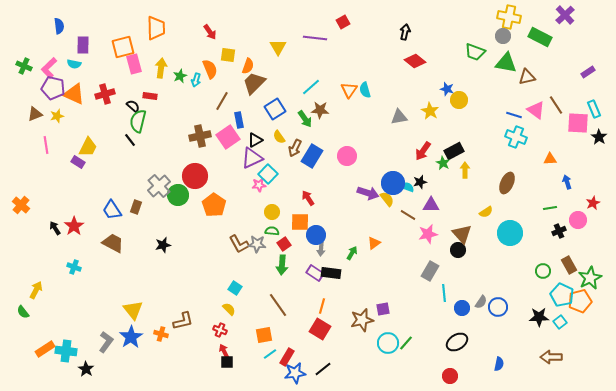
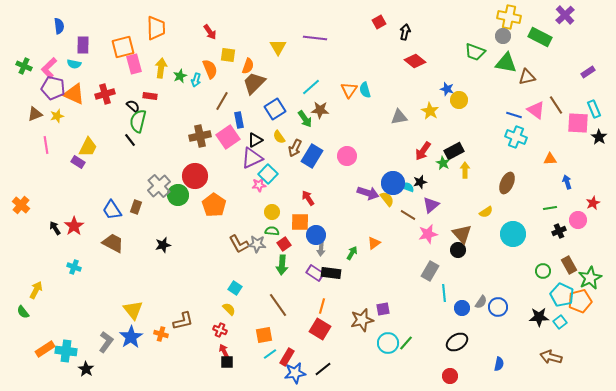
red square at (343, 22): moved 36 px right
purple triangle at (431, 205): rotated 42 degrees counterclockwise
cyan circle at (510, 233): moved 3 px right, 1 px down
brown arrow at (551, 357): rotated 15 degrees clockwise
